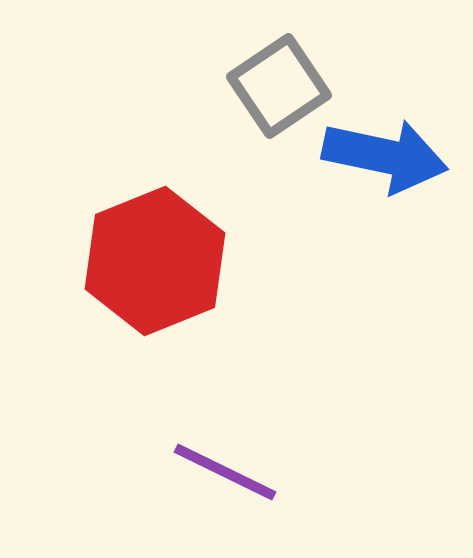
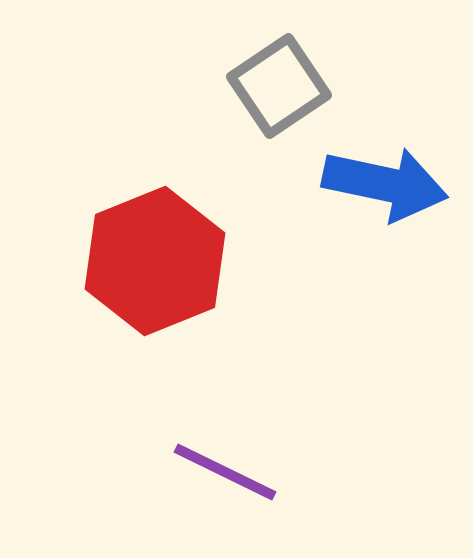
blue arrow: moved 28 px down
